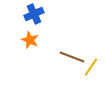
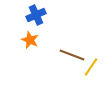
blue cross: moved 2 px right, 1 px down
brown line: moved 2 px up
